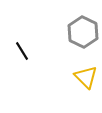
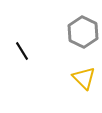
yellow triangle: moved 2 px left, 1 px down
